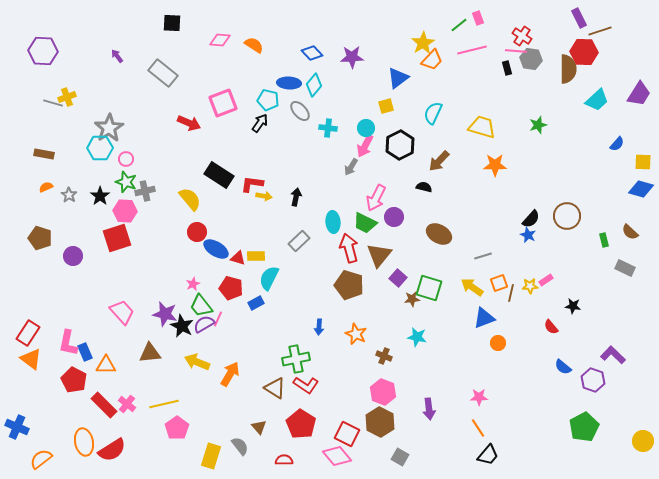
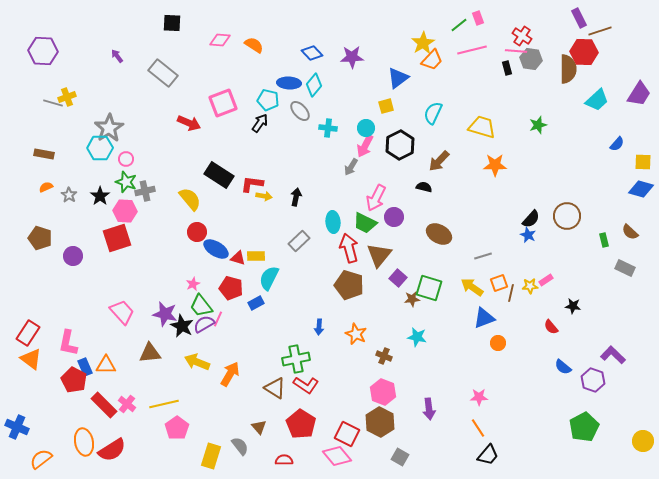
blue rectangle at (85, 352): moved 15 px down
